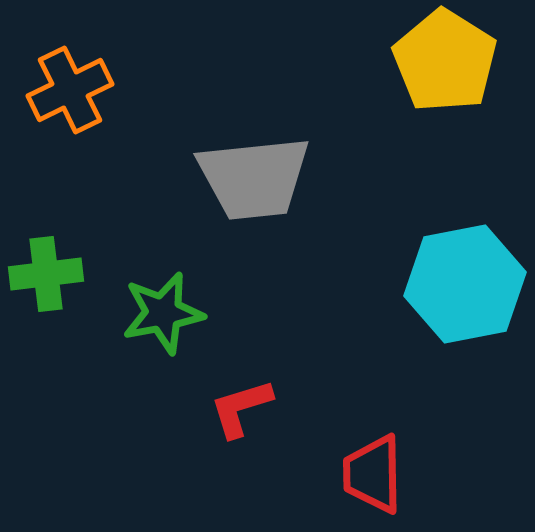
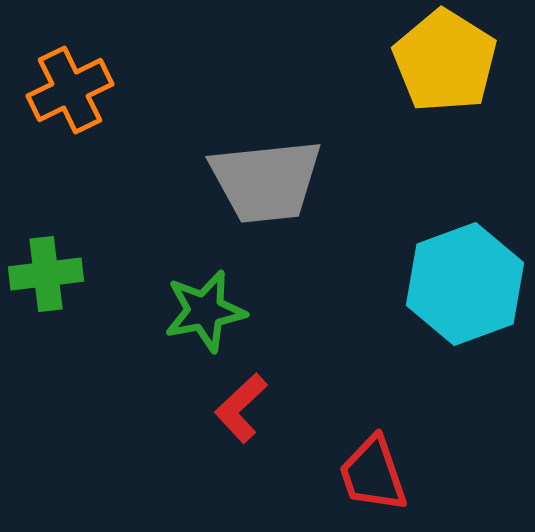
gray trapezoid: moved 12 px right, 3 px down
cyan hexagon: rotated 9 degrees counterclockwise
green star: moved 42 px right, 2 px up
red L-shape: rotated 26 degrees counterclockwise
red trapezoid: rotated 18 degrees counterclockwise
